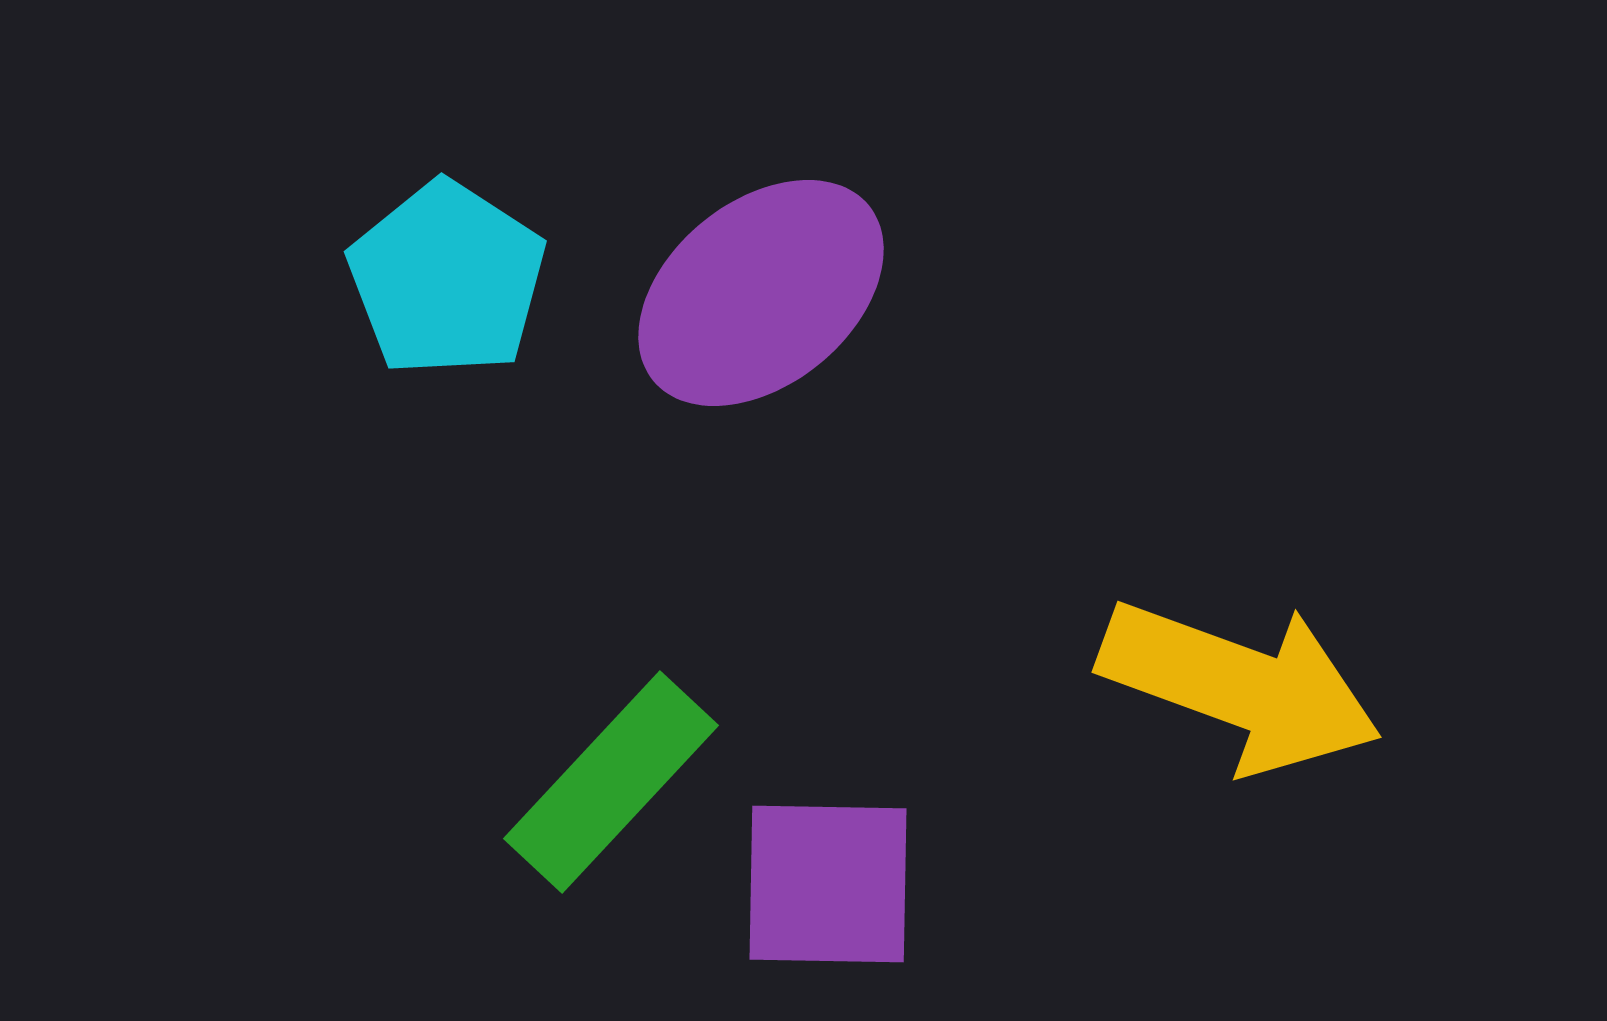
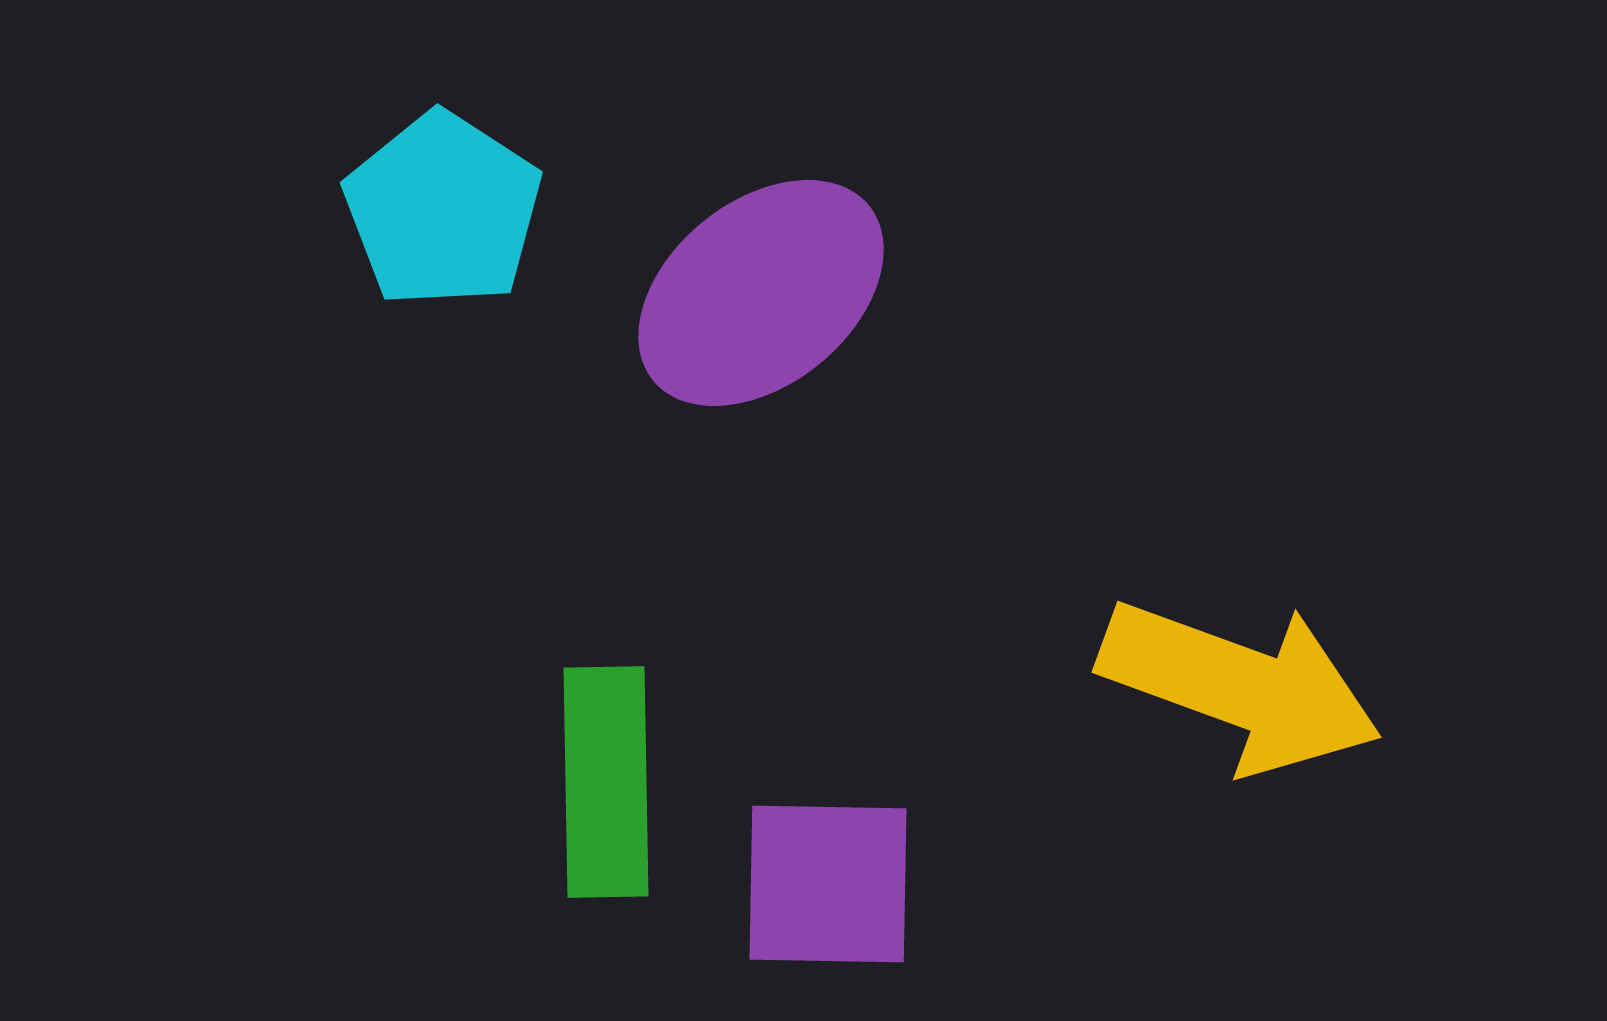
cyan pentagon: moved 4 px left, 69 px up
green rectangle: moved 5 px left; rotated 44 degrees counterclockwise
